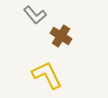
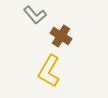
yellow L-shape: moved 2 px right, 4 px up; rotated 124 degrees counterclockwise
